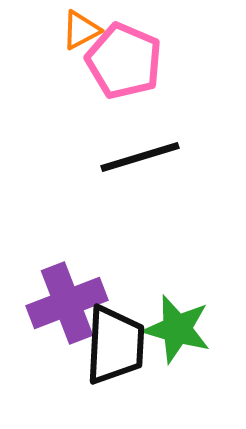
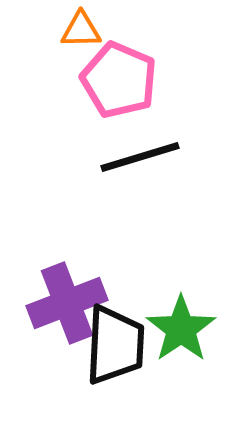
orange triangle: rotated 27 degrees clockwise
pink pentagon: moved 5 px left, 19 px down
green star: moved 4 px right; rotated 22 degrees clockwise
